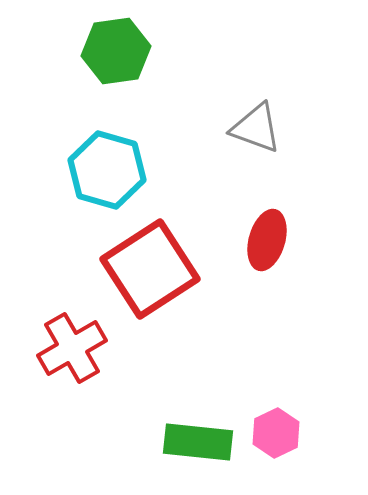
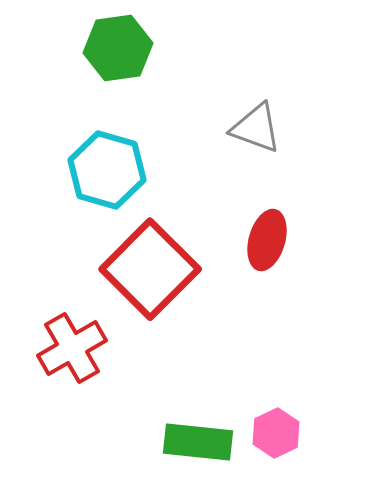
green hexagon: moved 2 px right, 3 px up
red square: rotated 12 degrees counterclockwise
